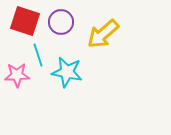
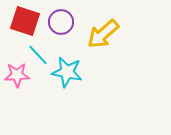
cyan line: rotated 25 degrees counterclockwise
